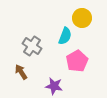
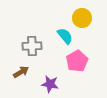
cyan semicircle: rotated 60 degrees counterclockwise
gray cross: rotated 36 degrees counterclockwise
brown arrow: rotated 91 degrees clockwise
purple star: moved 4 px left, 2 px up
